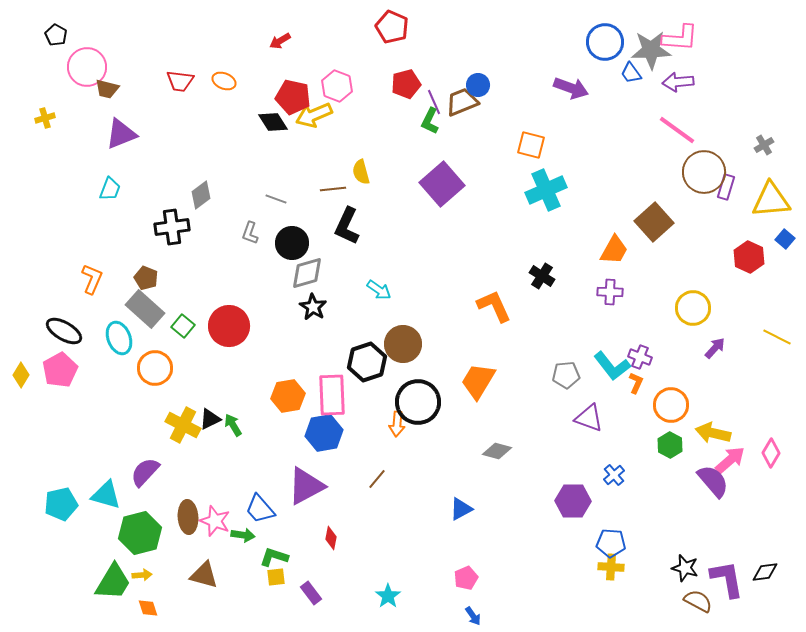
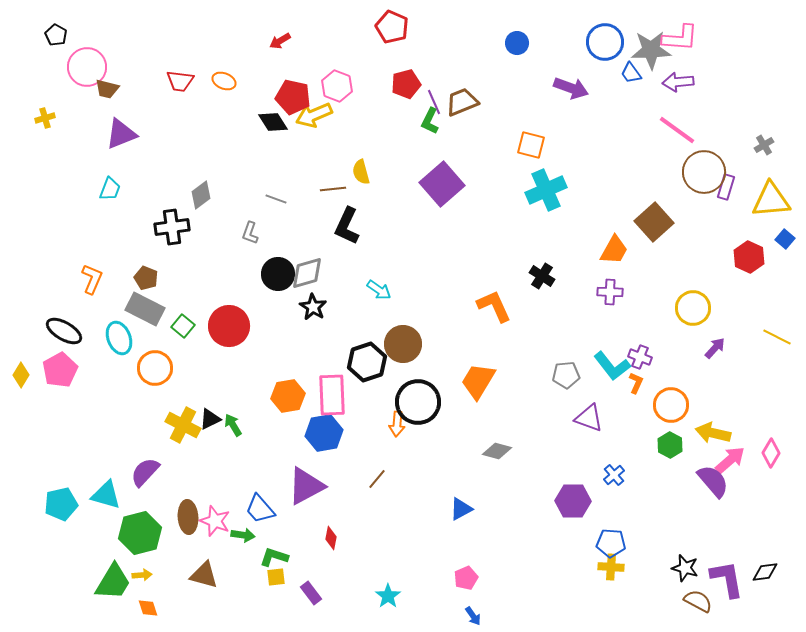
blue circle at (478, 85): moved 39 px right, 42 px up
black circle at (292, 243): moved 14 px left, 31 px down
gray rectangle at (145, 309): rotated 15 degrees counterclockwise
